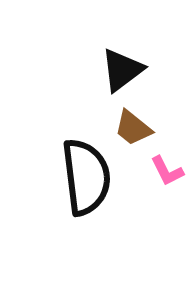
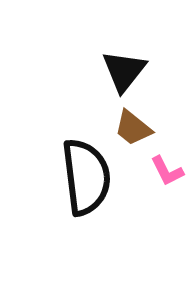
black triangle: moved 2 px right, 1 px down; rotated 15 degrees counterclockwise
